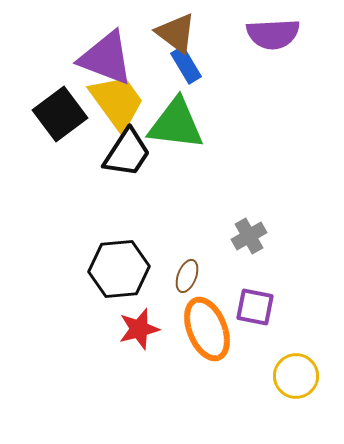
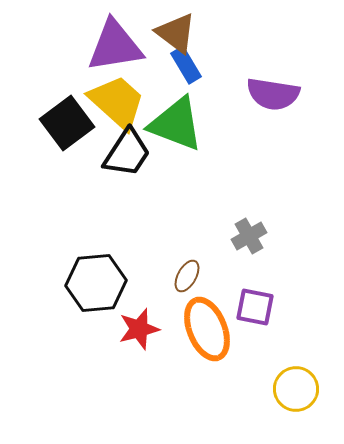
purple semicircle: moved 60 px down; rotated 12 degrees clockwise
purple triangle: moved 9 px right, 12 px up; rotated 30 degrees counterclockwise
yellow trapezoid: rotated 12 degrees counterclockwise
black square: moved 7 px right, 9 px down
green triangle: rotated 14 degrees clockwise
black hexagon: moved 23 px left, 14 px down
brown ellipse: rotated 8 degrees clockwise
yellow circle: moved 13 px down
